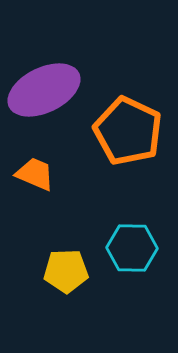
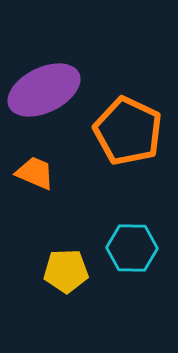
orange trapezoid: moved 1 px up
